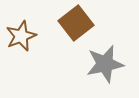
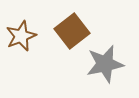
brown square: moved 4 px left, 8 px down
